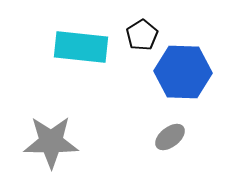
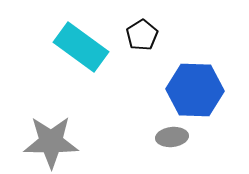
cyan rectangle: rotated 30 degrees clockwise
blue hexagon: moved 12 px right, 18 px down
gray ellipse: moved 2 px right; rotated 32 degrees clockwise
